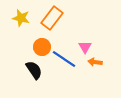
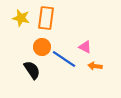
orange rectangle: moved 6 px left; rotated 30 degrees counterclockwise
pink triangle: rotated 32 degrees counterclockwise
orange arrow: moved 4 px down
black semicircle: moved 2 px left
